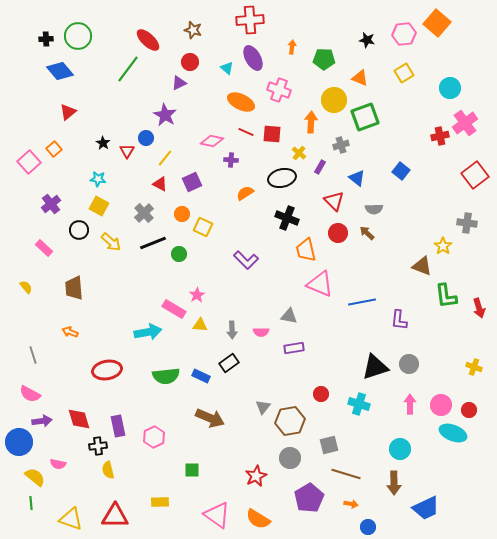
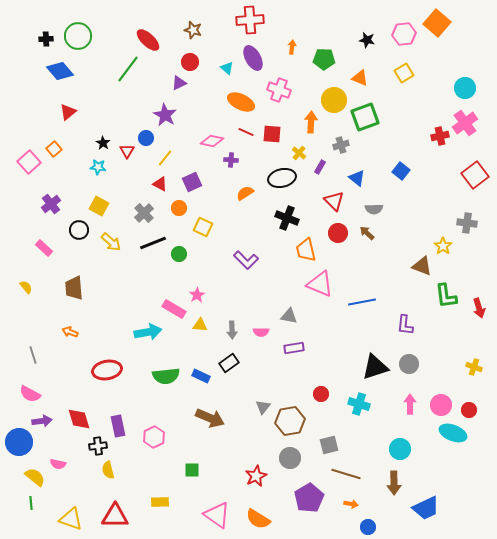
cyan circle at (450, 88): moved 15 px right
cyan star at (98, 179): moved 12 px up
orange circle at (182, 214): moved 3 px left, 6 px up
purple L-shape at (399, 320): moved 6 px right, 5 px down
